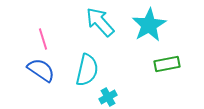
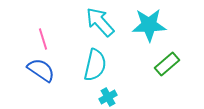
cyan star: rotated 28 degrees clockwise
green rectangle: rotated 30 degrees counterclockwise
cyan semicircle: moved 8 px right, 5 px up
